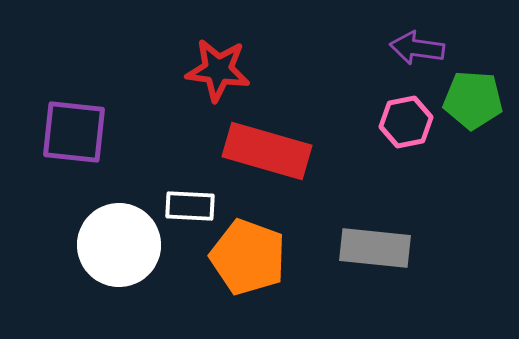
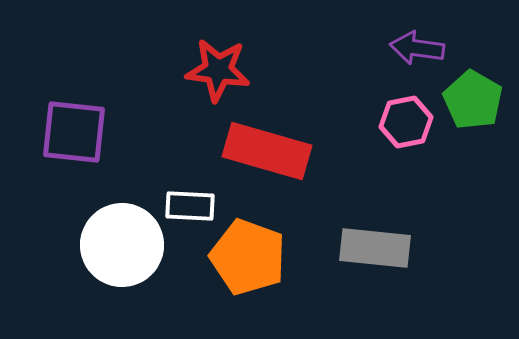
green pentagon: rotated 26 degrees clockwise
white circle: moved 3 px right
